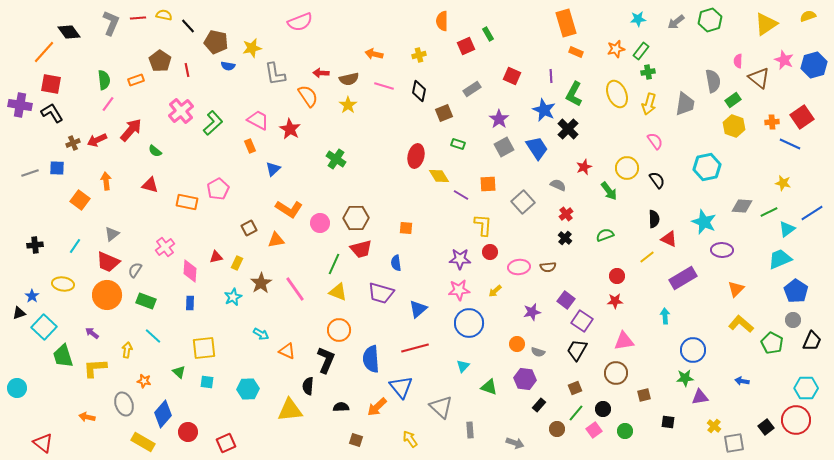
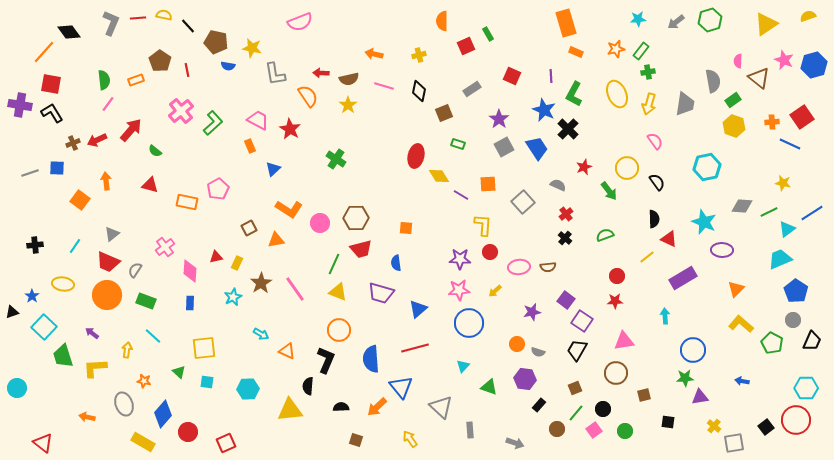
yellow star at (252, 48): rotated 24 degrees clockwise
black semicircle at (657, 180): moved 2 px down
black triangle at (19, 313): moved 7 px left, 1 px up
